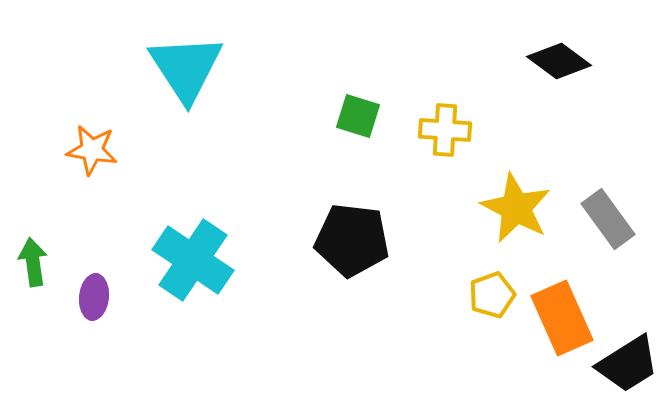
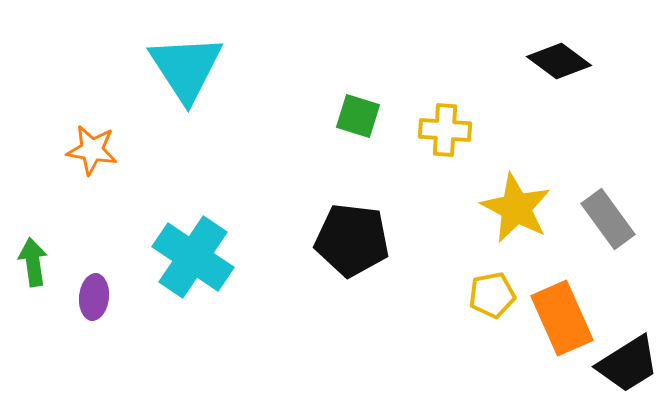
cyan cross: moved 3 px up
yellow pentagon: rotated 9 degrees clockwise
